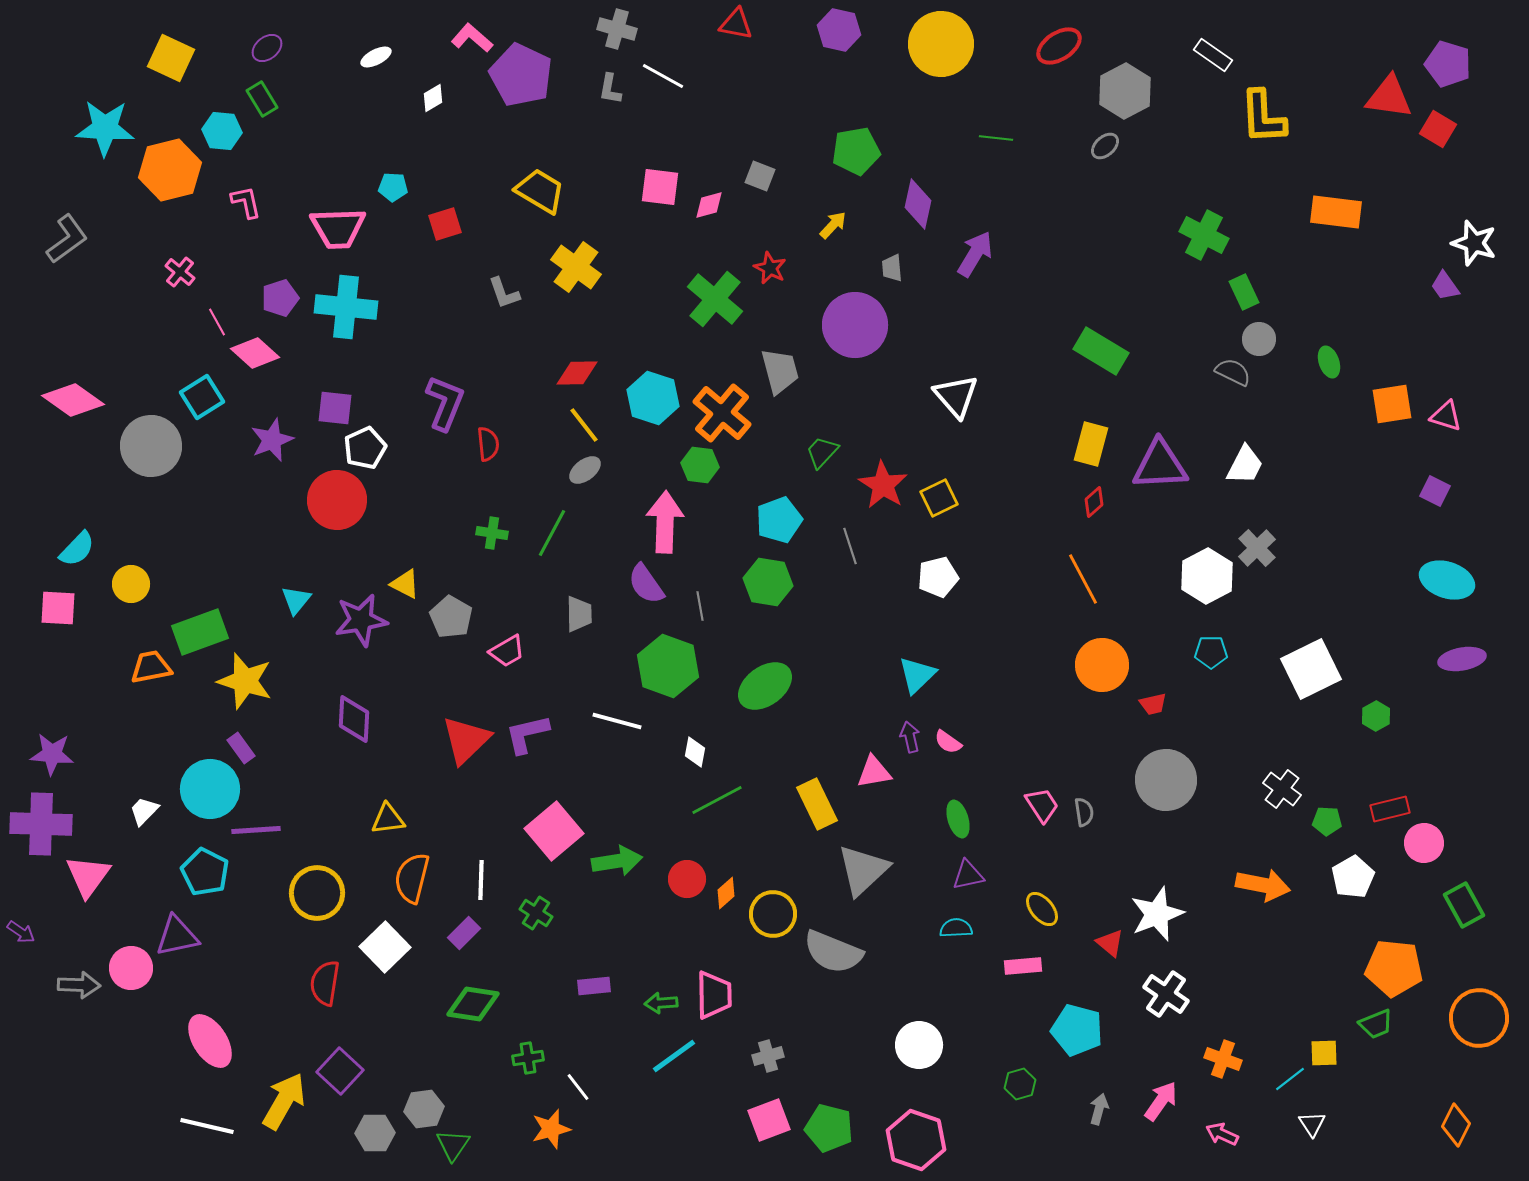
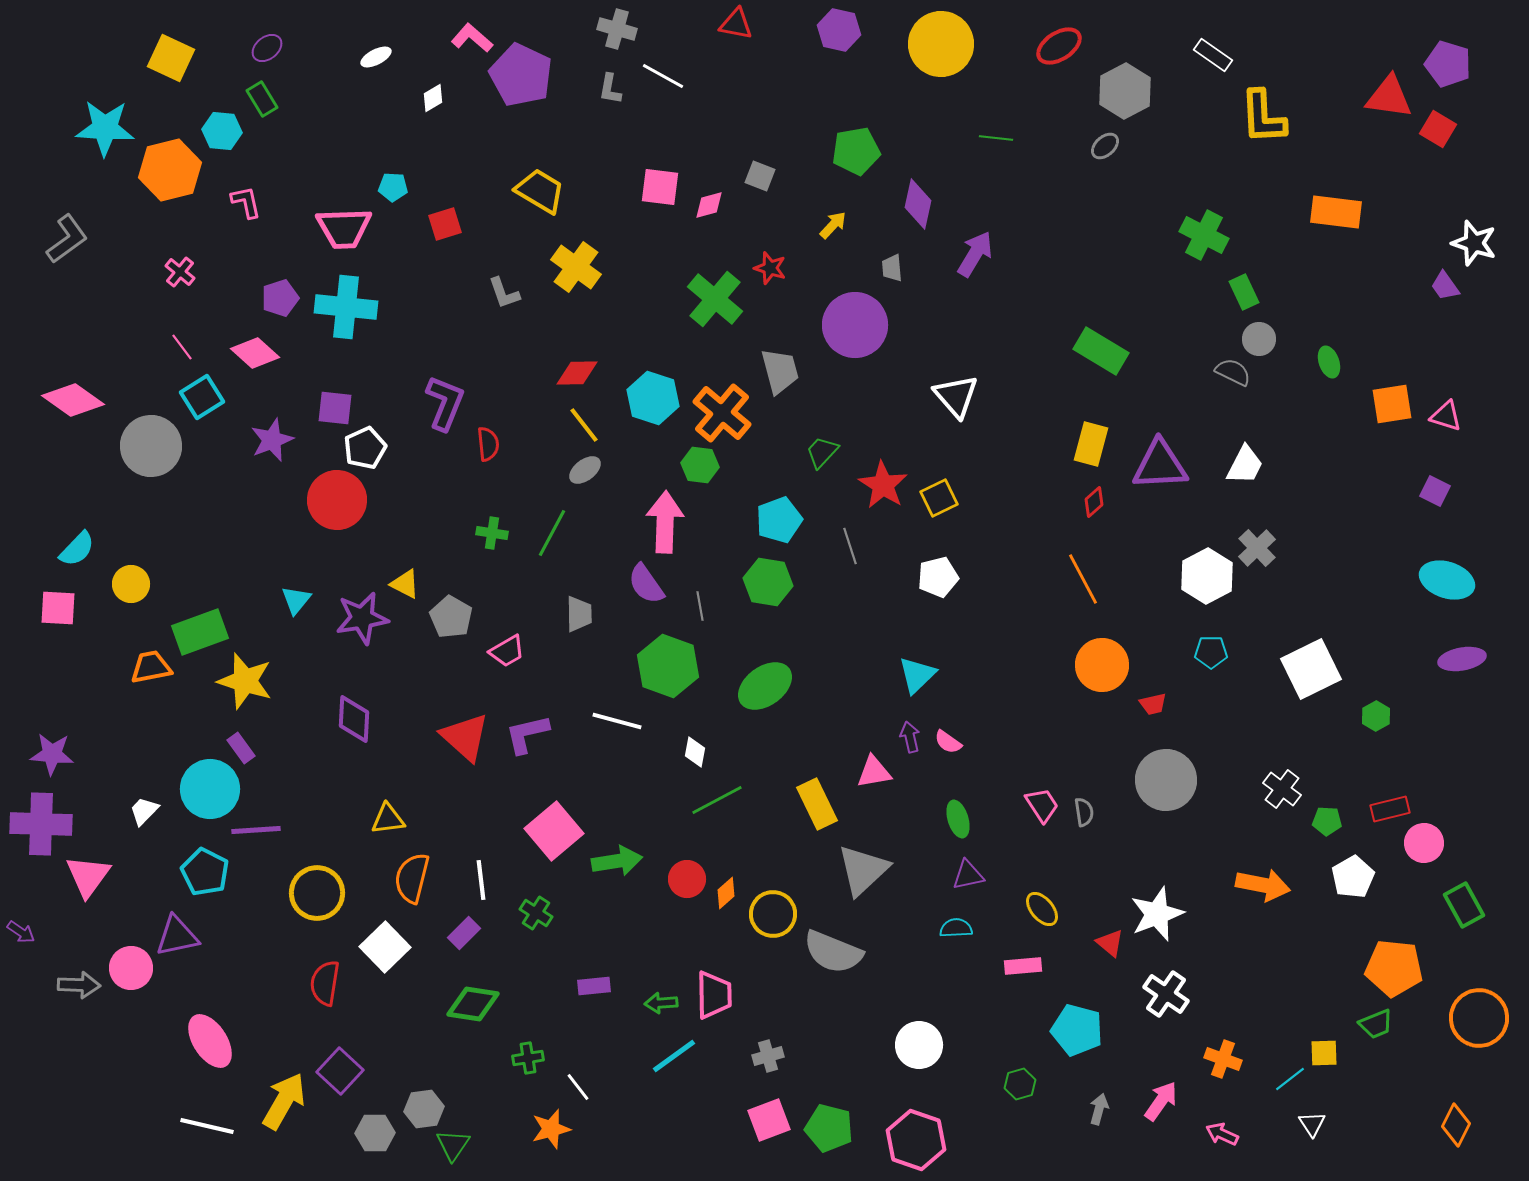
pink trapezoid at (338, 228): moved 6 px right
red star at (770, 268): rotated 8 degrees counterclockwise
pink line at (217, 322): moved 35 px left, 25 px down; rotated 8 degrees counterclockwise
purple star at (361, 620): moved 1 px right, 2 px up
red triangle at (466, 740): moved 1 px left, 3 px up; rotated 34 degrees counterclockwise
white line at (481, 880): rotated 9 degrees counterclockwise
